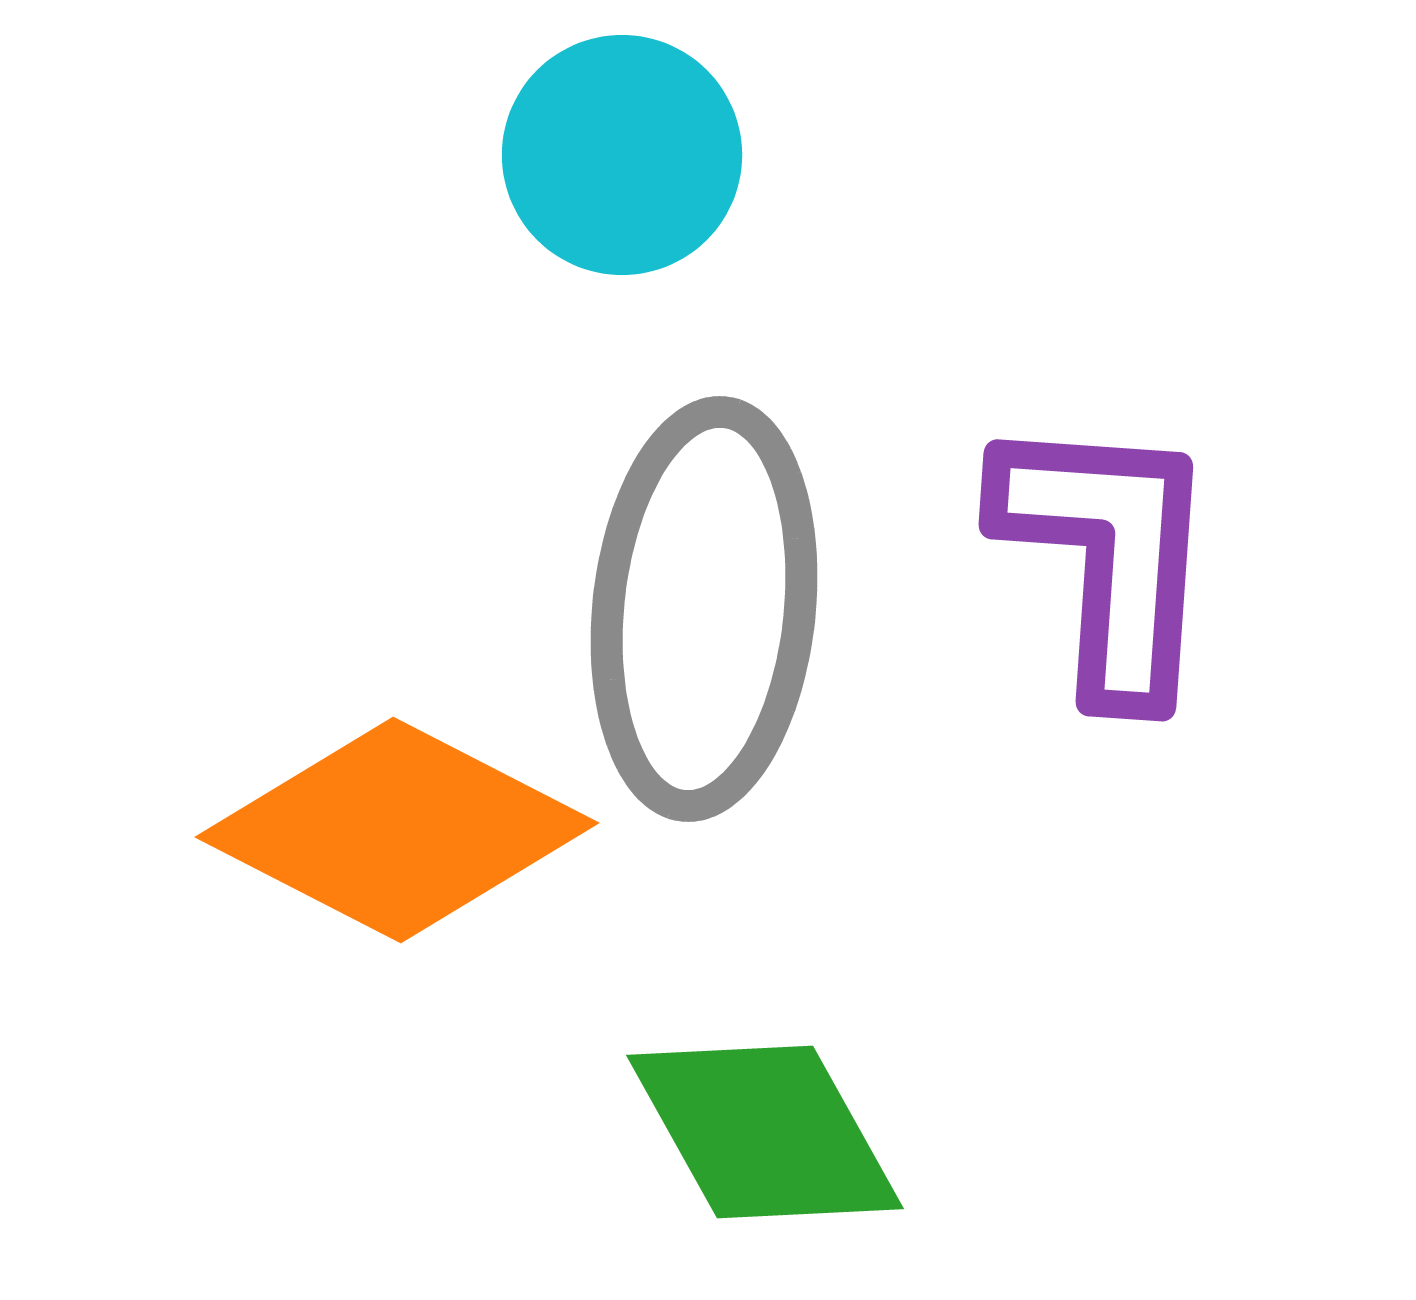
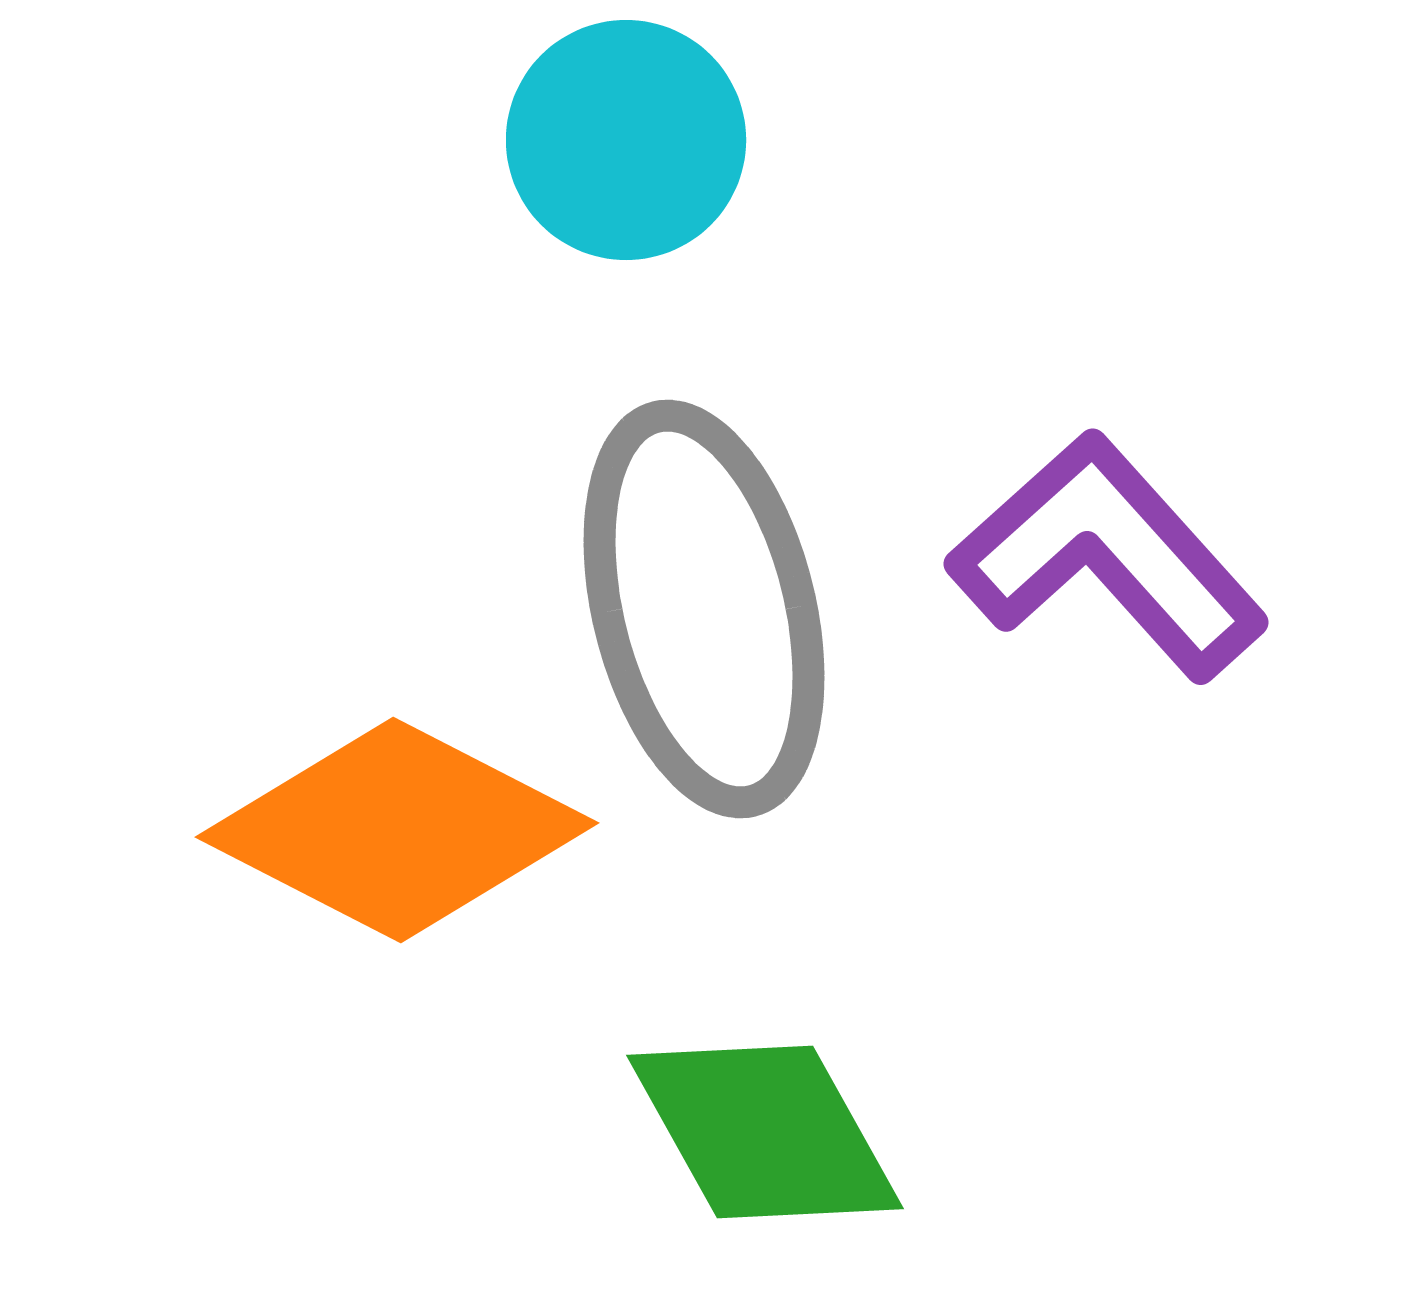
cyan circle: moved 4 px right, 15 px up
purple L-shape: rotated 46 degrees counterclockwise
gray ellipse: rotated 20 degrees counterclockwise
